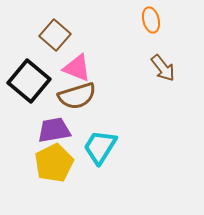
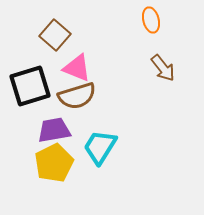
black square: moved 1 px right, 5 px down; rotated 33 degrees clockwise
